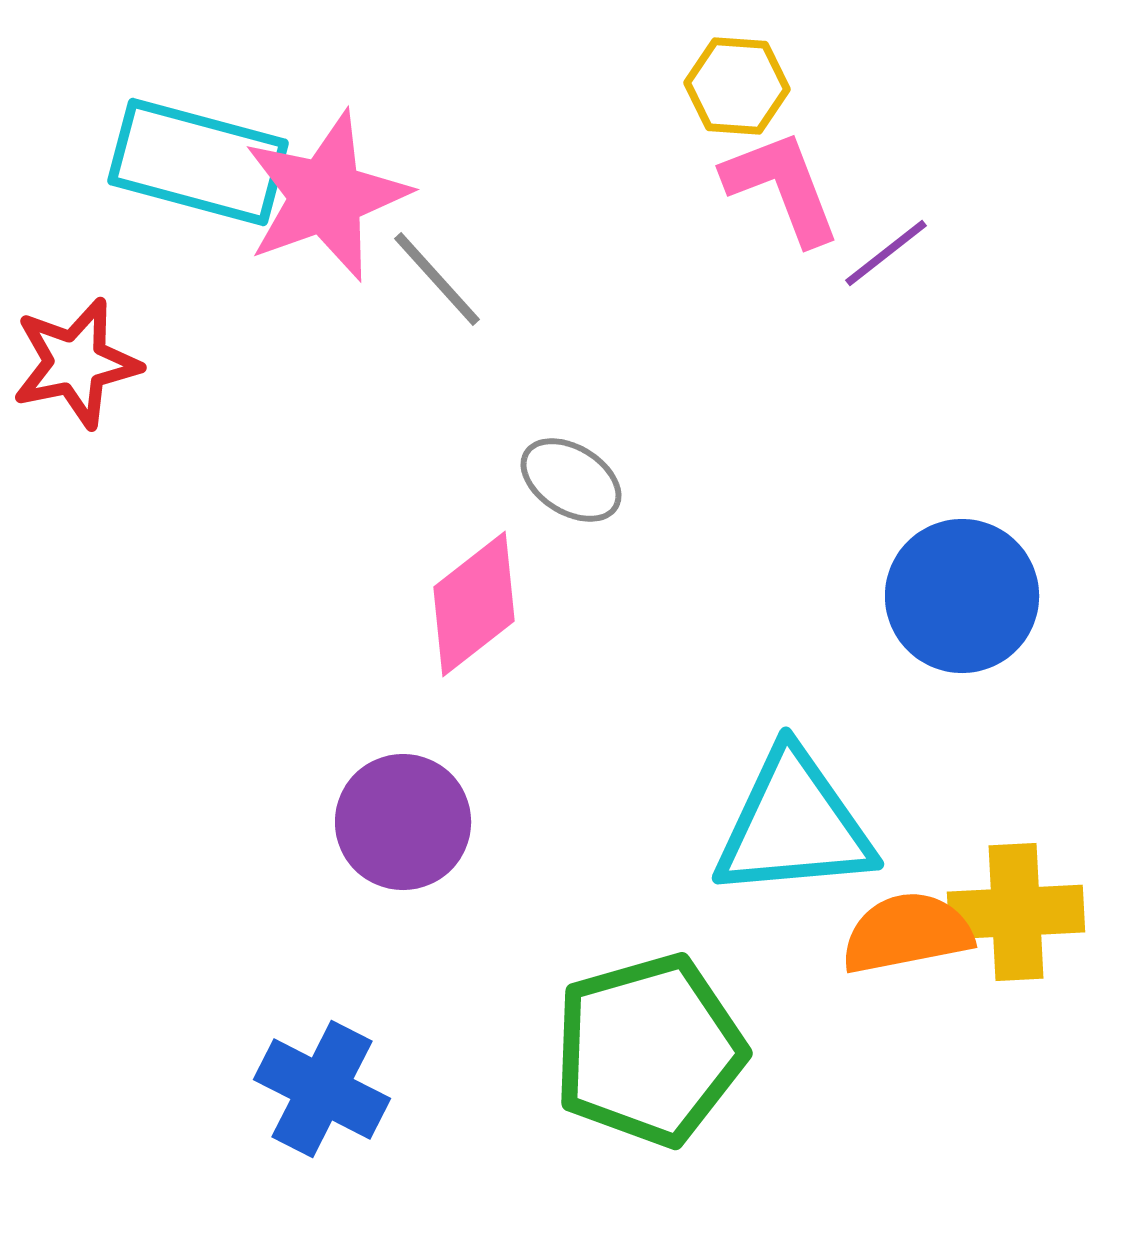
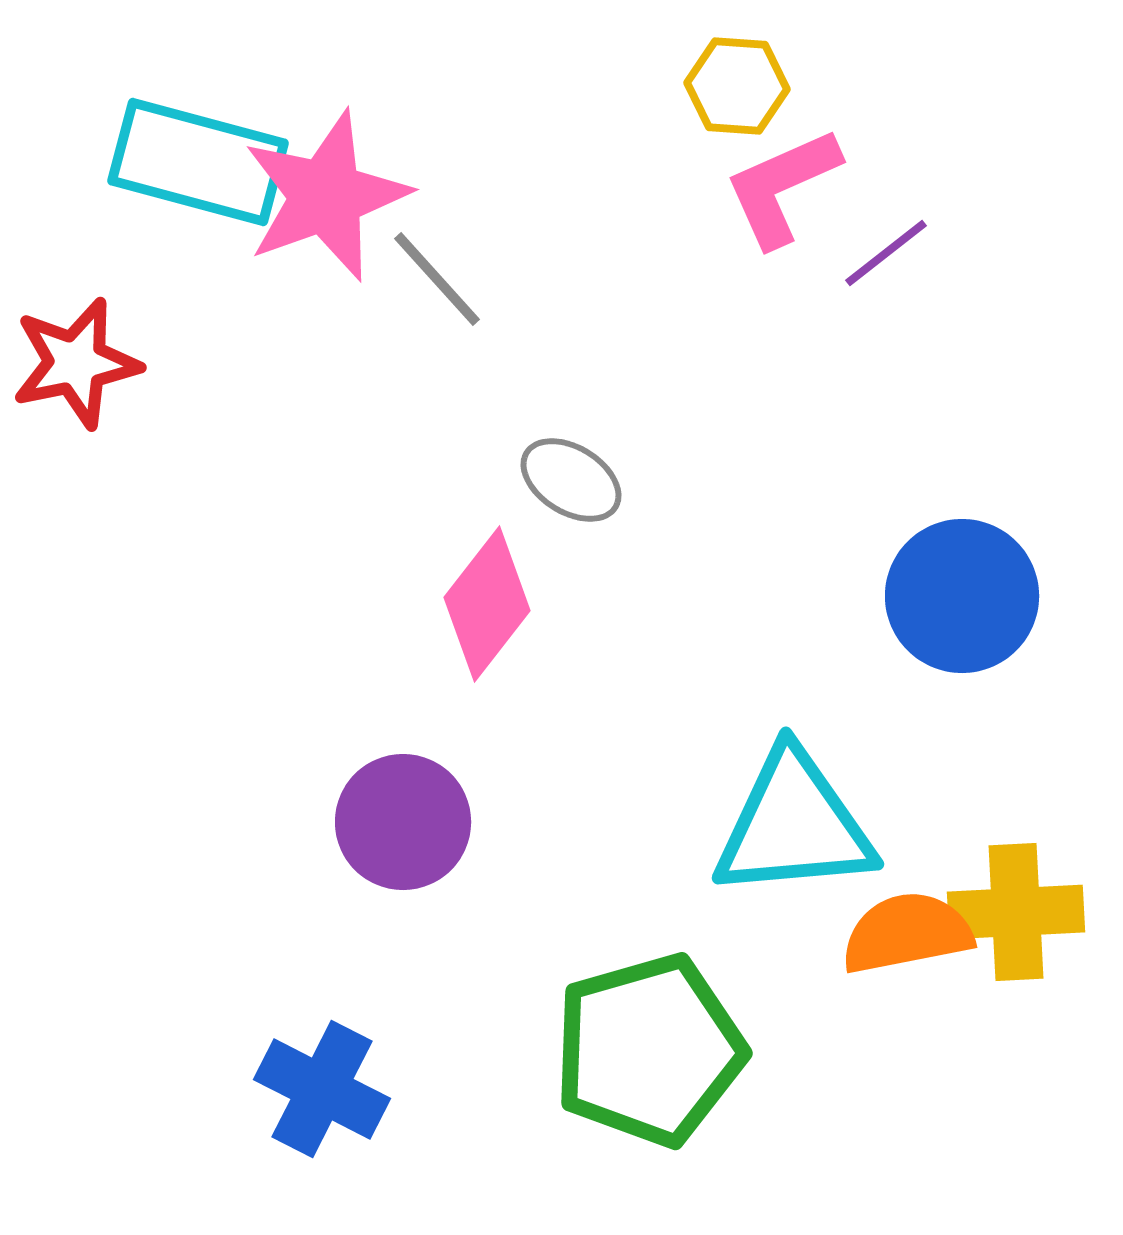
pink L-shape: rotated 93 degrees counterclockwise
pink diamond: moved 13 px right; rotated 14 degrees counterclockwise
